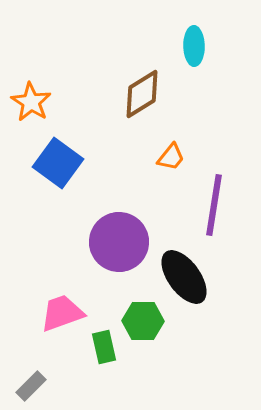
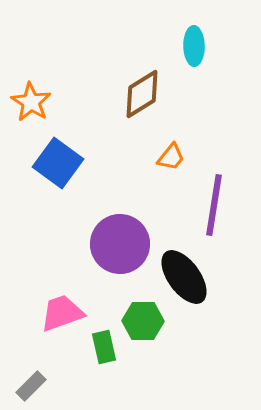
purple circle: moved 1 px right, 2 px down
